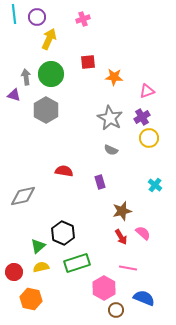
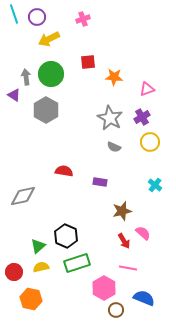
cyan line: rotated 12 degrees counterclockwise
yellow arrow: rotated 140 degrees counterclockwise
pink triangle: moved 2 px up
purple triangle: rotated 16 degrees clockwise
yellow circle: moved 1 px right, 4 px down
gray semicircle: moved 3 px right, 3 px up
purple rectangle: rotated 64 degrees counterclockwise
black hexagon: moved 3 px right, 3 px down
red arrow: moved 3 px right, 4 px down
